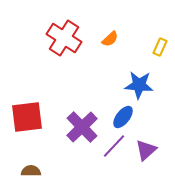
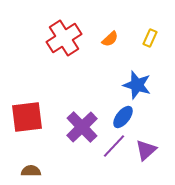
red cross: rotated 24 degrees clockwise
yellow rectangle: moved 10 px left, 9 px up
blue star: moved 2 px left; rotated 12 degrees clockwise
